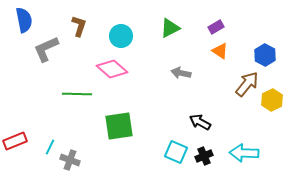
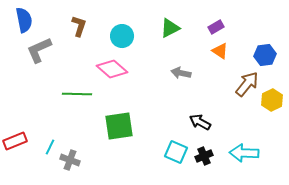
cyan circle: moved 1 px right
gray L-shape: moved 7 px left, 1 px down
blue hexagon: rotated 25 degrees clockwise
